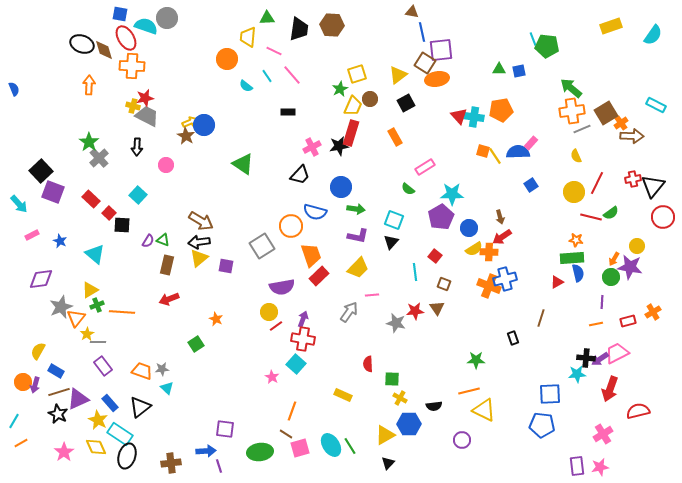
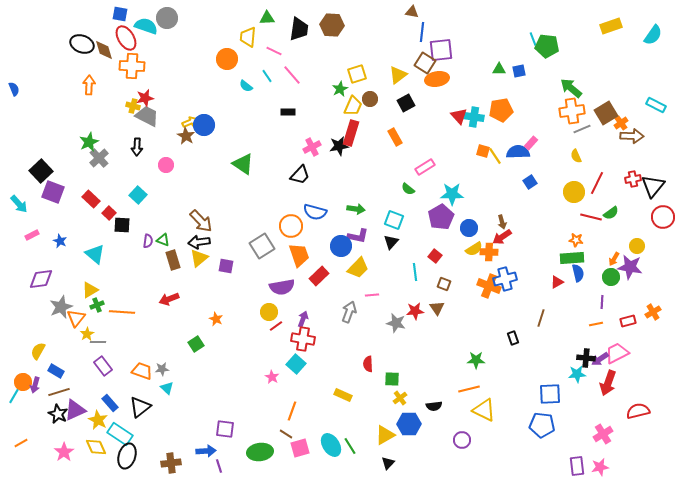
blue line at (422, 32): rotated 18 degrees clockwise
green star at (89, 142): rotated 12 degrees clockwise
blue square at (531, 185): moved 1 px left, 3 px up
blue circle at (341, 187): moved 59 px down
brown arrow at (500, 217): moved 2 px right, 5 px down
brown arrow at (201, 221): rotated 15 degrees clockwise
purple semicircle at (148, 241): rotated 24 degrees counterclockwise
orange trapezoid at (311, 255): moved 12 px left
brown rectangle at (167, 265): moved 6 px right, 5 px up; rotated 30 degrees counterclockwise
gray arrow at (349, 312): rotated 15 degrees counterclockwise
red arrow at (610, 389): moved 2 px left, 6 px up
orange line at (469, 391): moved 2 px up
yellow cross at (400, 398): rotated 24 degrees clockwise
purple triangle at (78, 399): moved 3 px left, 11 px down
cyan line at (14, 421): moved 25 px up
